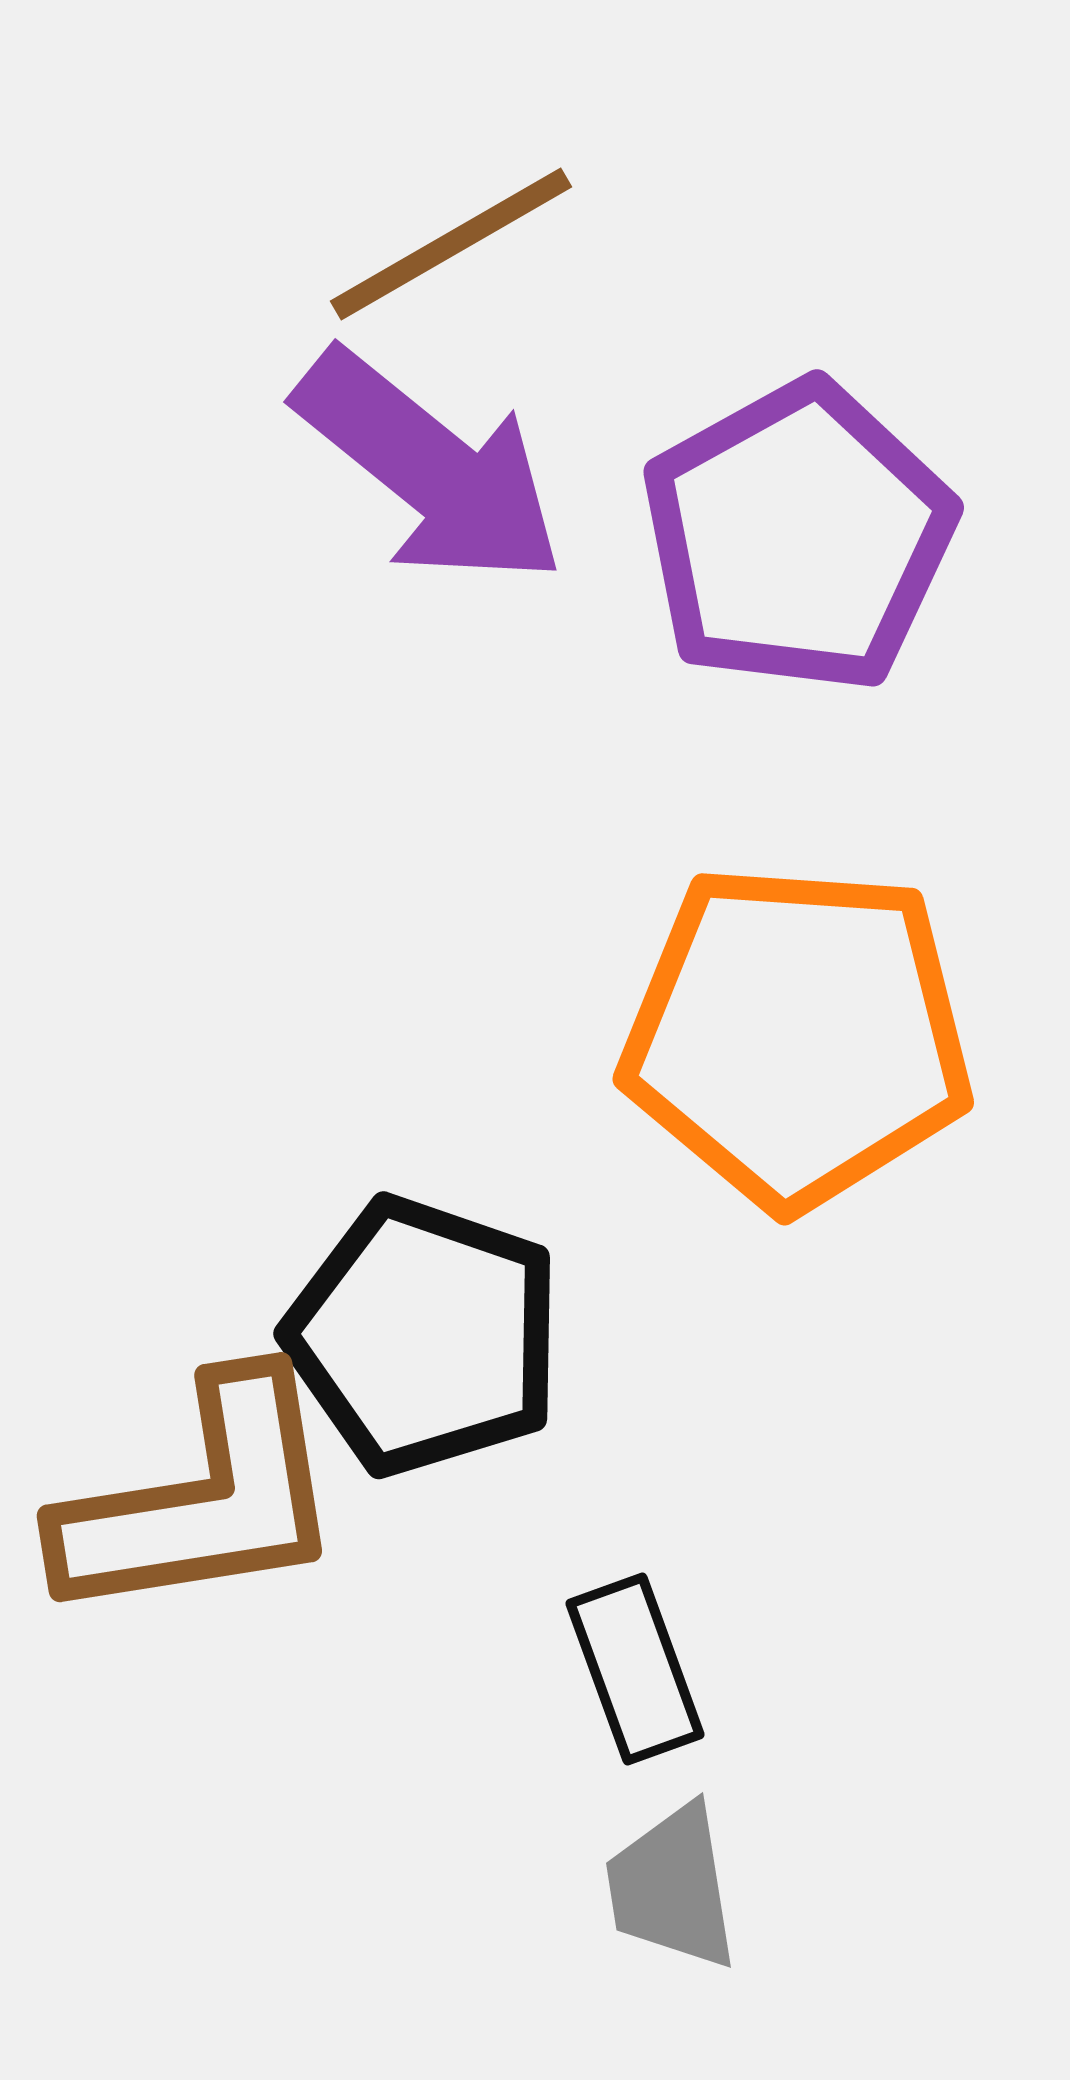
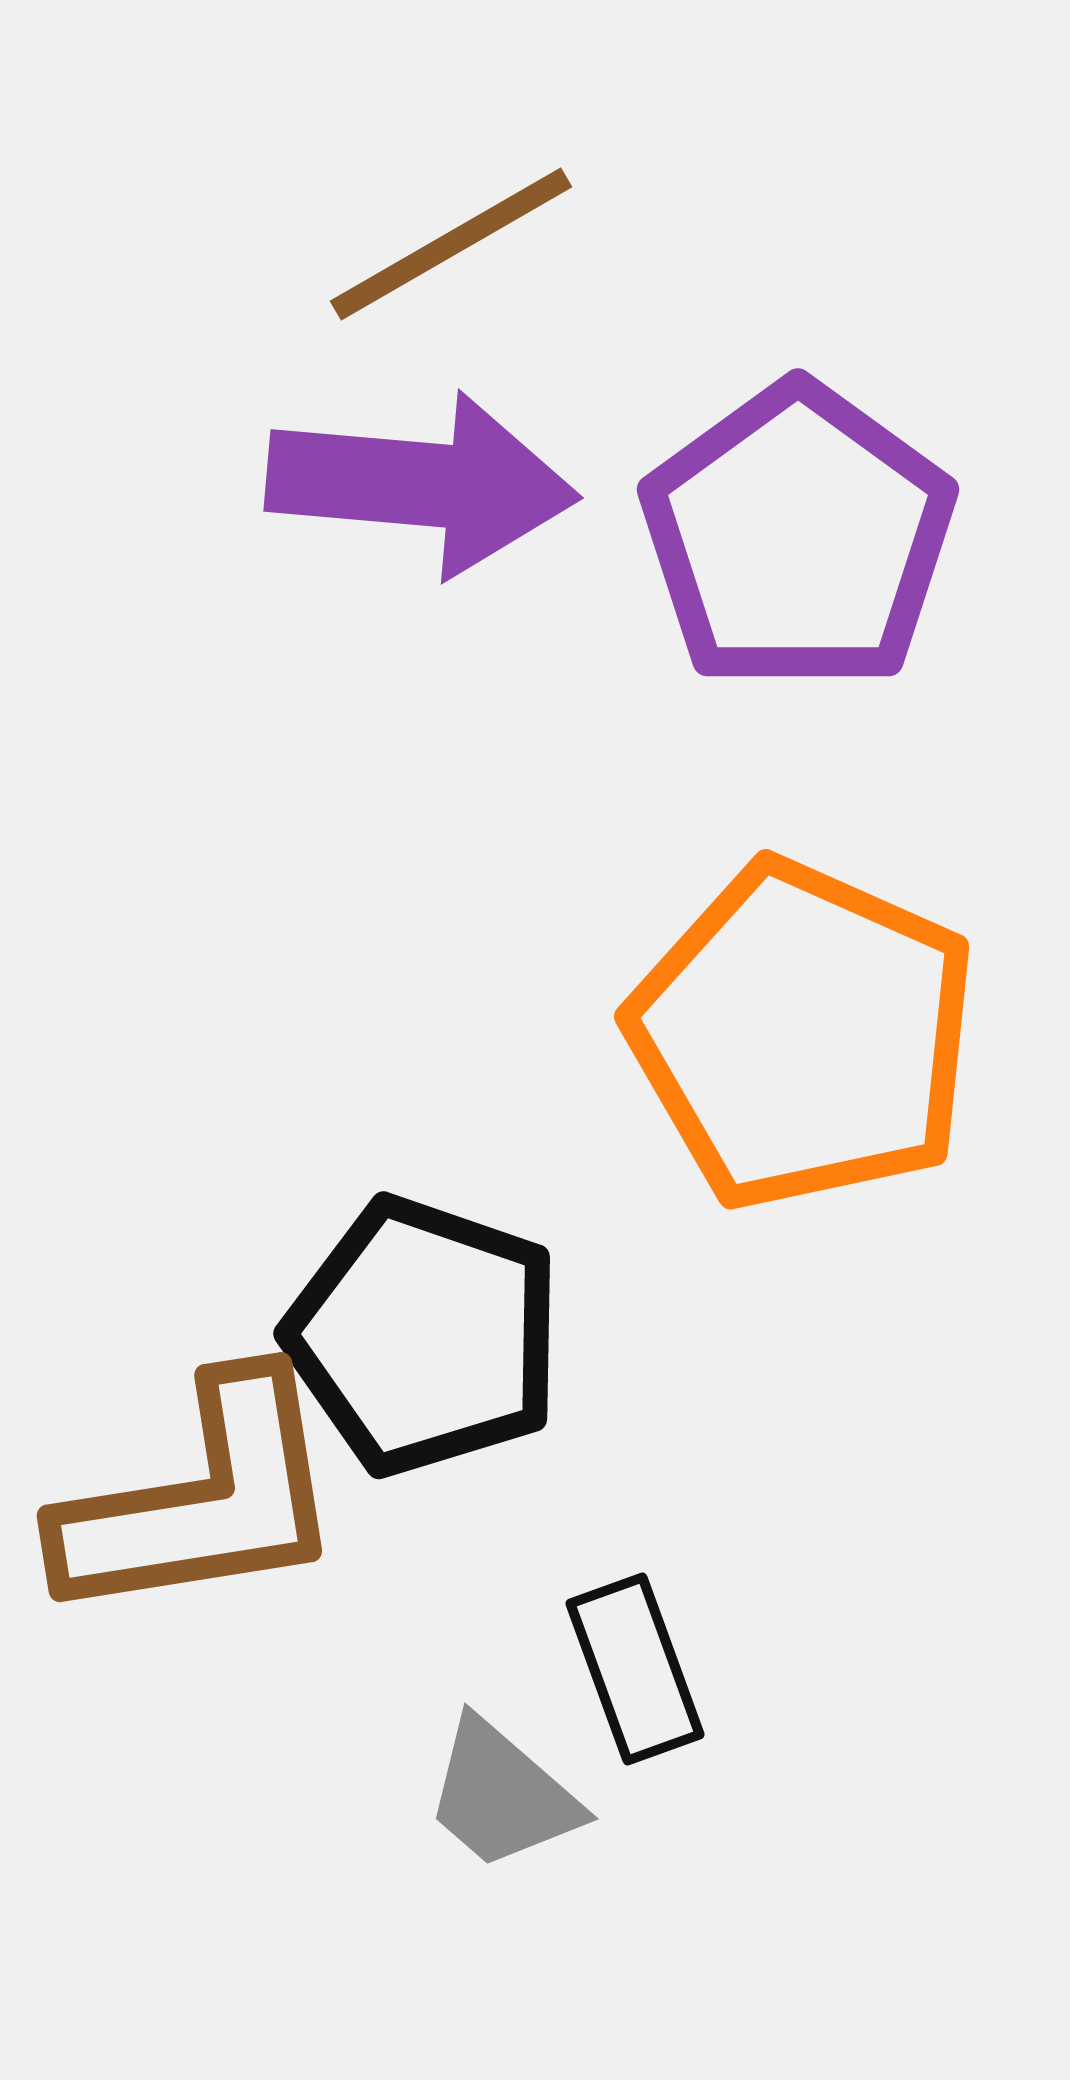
purple arrow: moved 8 px left, 16 px down; rotated 34 degrees counterclockwise
purple pentagon: rotated 7 degrees counterclockwise
orange pentagon: moved 6 px right, 1 px up; rotated 20 degrees clockwise
gray trapezoid: moved 170 px left, 92 px up; rotated 40 degrees counterclockwise
